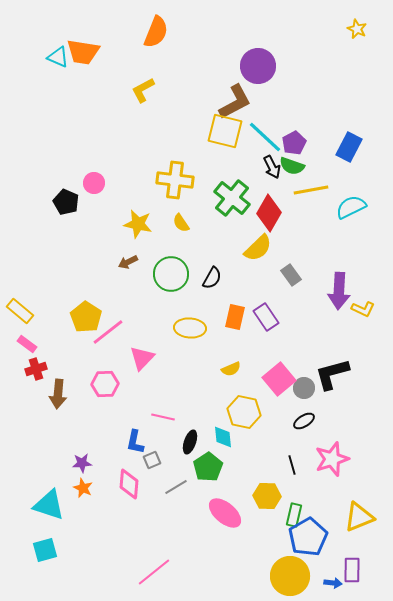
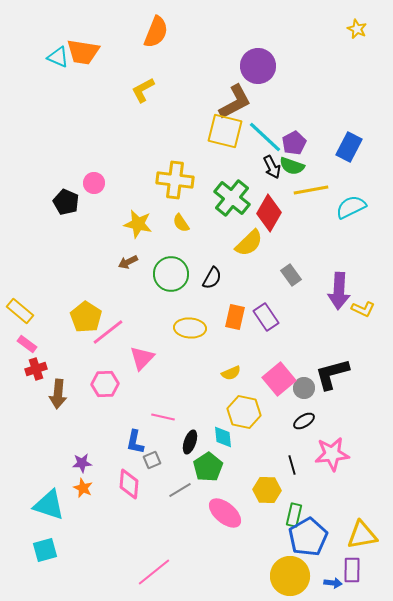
yellow semicircle at (258, 248): moved 9 px left, 5 px up
yellow semicircle at (231, 369): moved 4 px down
pink star at (332, 459): moved 5 px up; rotated 12 degrees clockwise
gray line at (176, 487): moved 4 px right, 3 px down
yellow hexagon at (267, 496): moved 6 px up
yellow triangle at (359, 517): moved 3 px right, 18 px down; rotated 12 degrees clockwise
